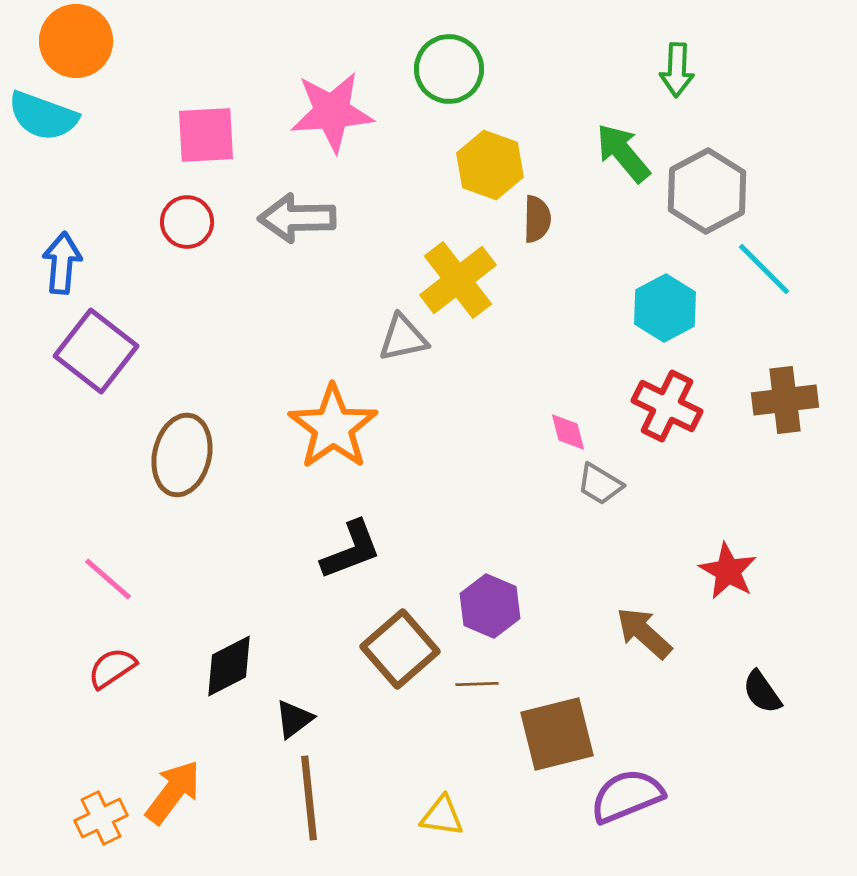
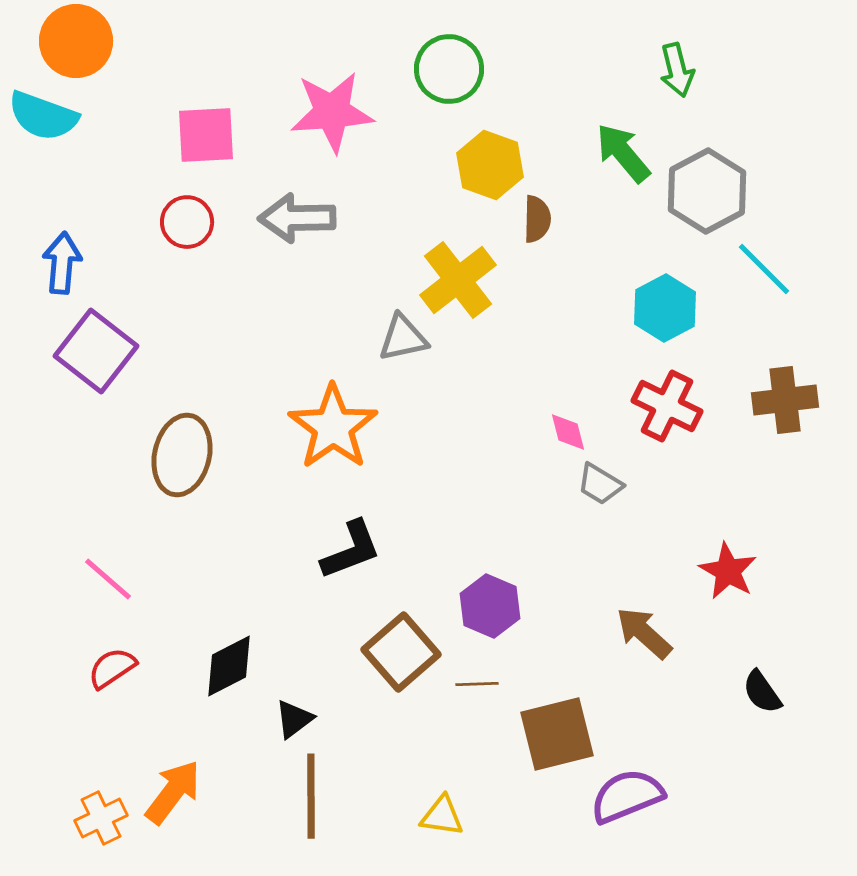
green arrow at (677, 70): rotated 16 degrees counterclockwise
brown square at (400, 649): moved 1 px right, 3 px down
brown line at (309, 798): moved 2 px right, 2 px up; rotated 6 degrees clockwise
